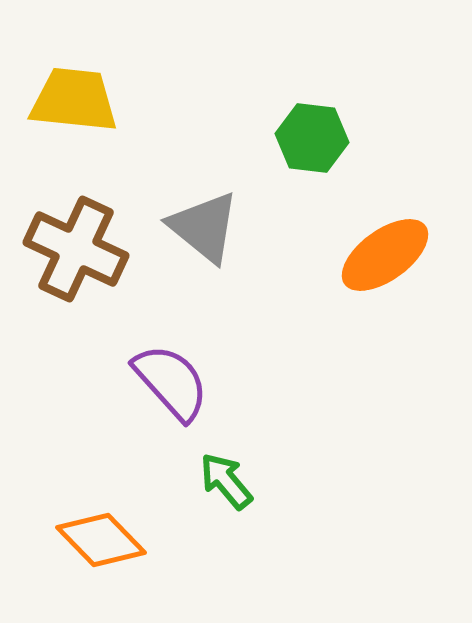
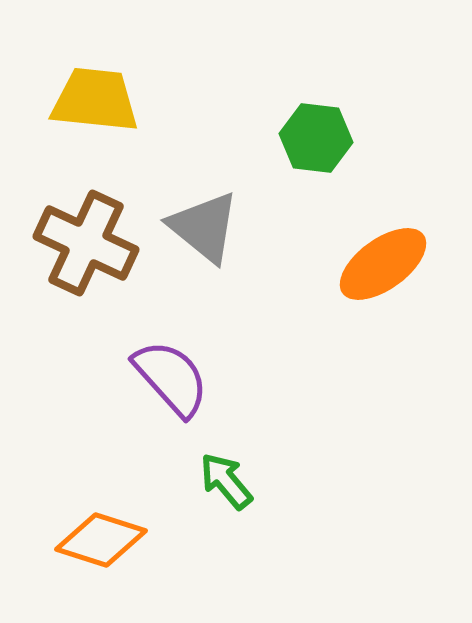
yellow trapezoid: moved 21 px right
green hexagon: moved 4 px right
brown cross: moved 10 px right, 6 px up
orange ellipse: moved 2 px left, 9 px down
purple semicircle: moved 4 px up
orange diamond: rotated 28 degrees counterclockwise
